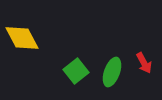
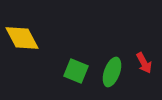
green square: rotated 30 degrees counterclockwise
